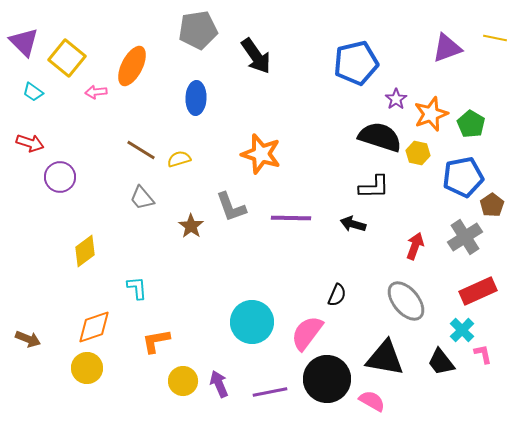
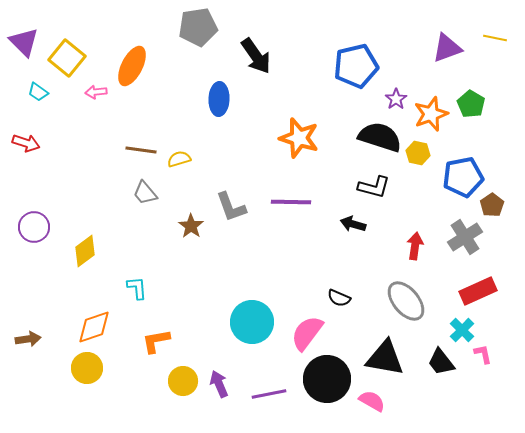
gray pentagon at (198, 30): moved 3 px up
blue pentagon at (356, 63): moved 3 px down
cyan trapezoid at (33, 92): moved 5 px right
blue ellipse at (196, 98): moved 23 px right, 1 px down
green pentagon at (471, 124): moved 20 px up
red arrow at (30, 143): moved 4 px left
brown line at (141, 150): rotated 24 degrees counterclockwise
orange star at (261, 154): moved 38 px right, 16 px up
purple circle at (60, 177): moved 26 px left, 50 px down
black L-shape at (374, 187): rotated 16 degrees clockwise
gray trapezoid at (142, 198): moved 3 px right, 5 px up
purple line at (291, 218): moved 16 px up
red arrow at (415, 246): rotated 12 degrees counterclockwise
black semicircle at (337, 295): moved 2 px right, 3 px down; rotated 90 degrees clockwise
brown arrow at (28, 339): rotated 30 degrees counterclockwise
purple line at (270, 392): moved 1 px left, 2 px down
